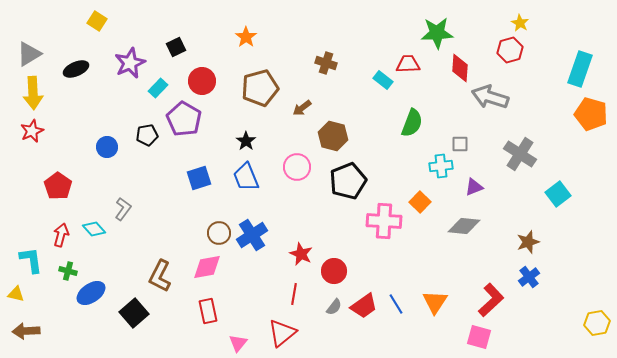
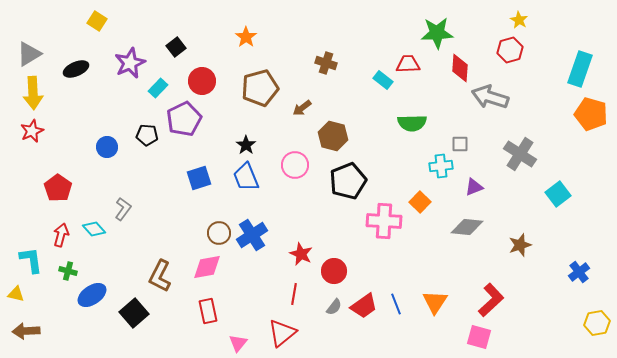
yellow star at (520, 23): moved 1 px left, 3 px up
black square at (176, 47): rotated 12 degrees counterclockwise
purple pentagon at (184, 119): rotated 16 degrees clockwise
green semicircle at (412, 123): rotated 68 degrees clockwise
black pentagon at (147, 135): rotated 15 degrees clockwise
black star at (246, 141): moved 4 px down
pink circle at (297, 167): moved 2 px left, 2 px up
red pentagon at (58, 186): moved 2 px down
gray diamond at (464, 226): moved 3 px right, 1 px down
brown star at (528, 242): moved 8 px left, 3 px down
blue cross at (529, 277): moved 50 px right, 5 px up
blue ellipse at (91, 293): moved 1 px right, 2 px down
blue line at (396, 304): rotated 10 degrees clockwise
